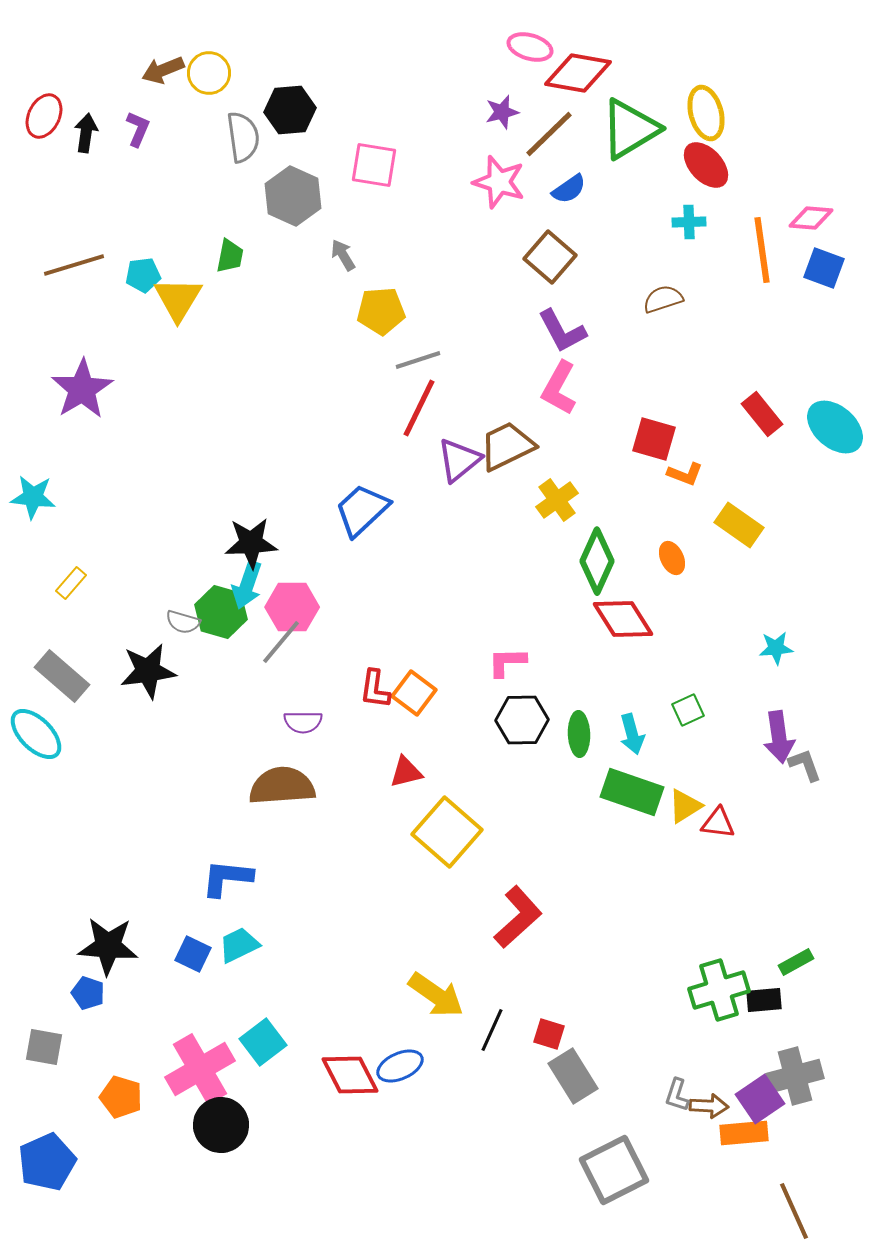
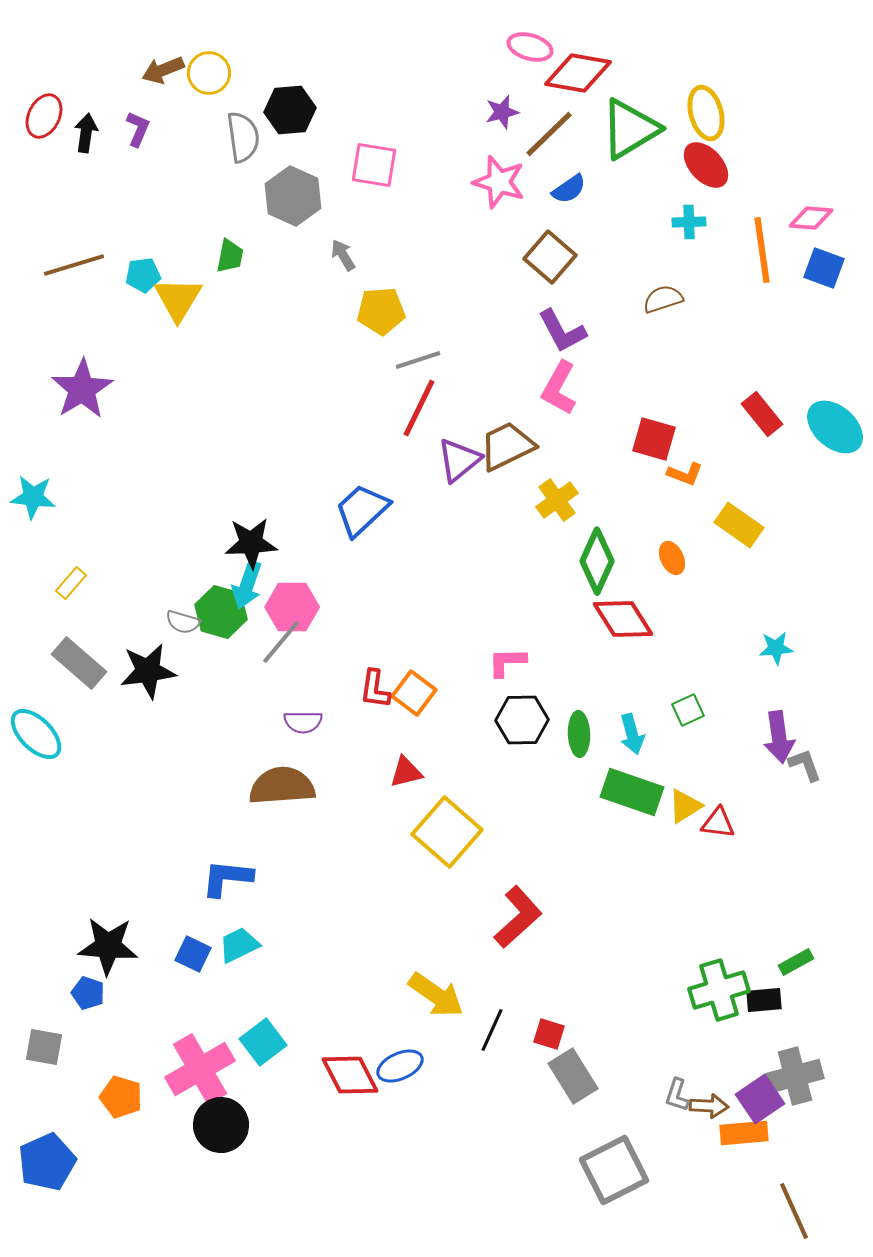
gray rectangle at (62, 676): moved 17 px right, 13 px up
